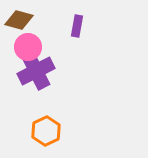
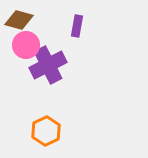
pink circle: moved 2 px left, 2 px up
purple cross: moved 12 px right, 6 px up
